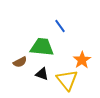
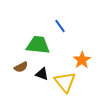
green trapezoid: moved 4 px left, 2 px up
brown semicircle: moved 1 px right, 5 px down
yellow triangle: moved 2 px left, 2 px down
